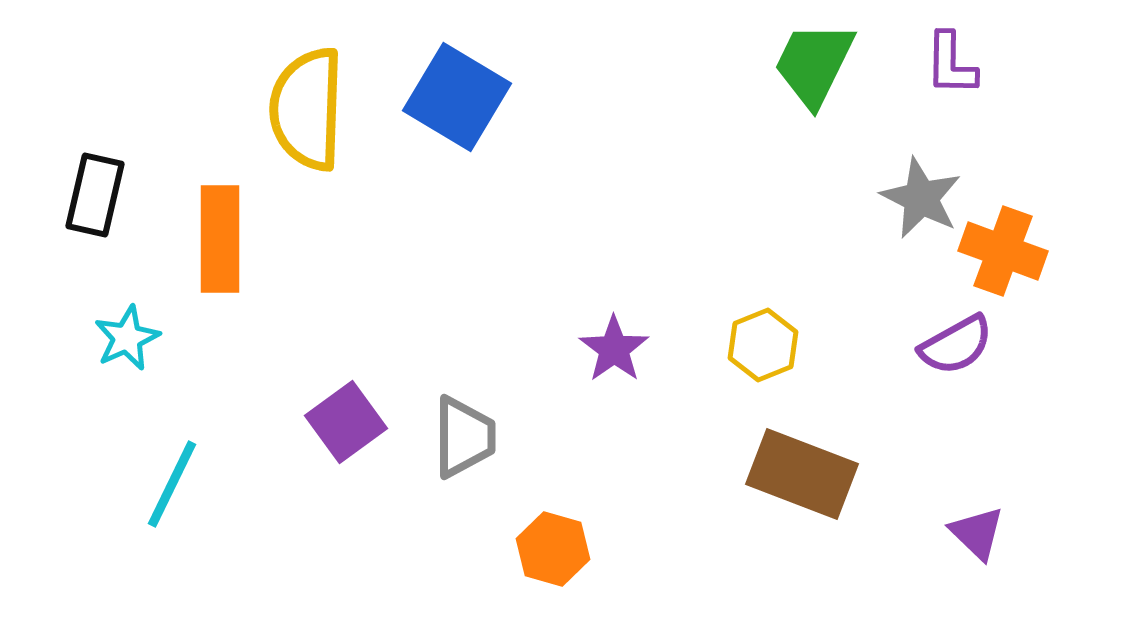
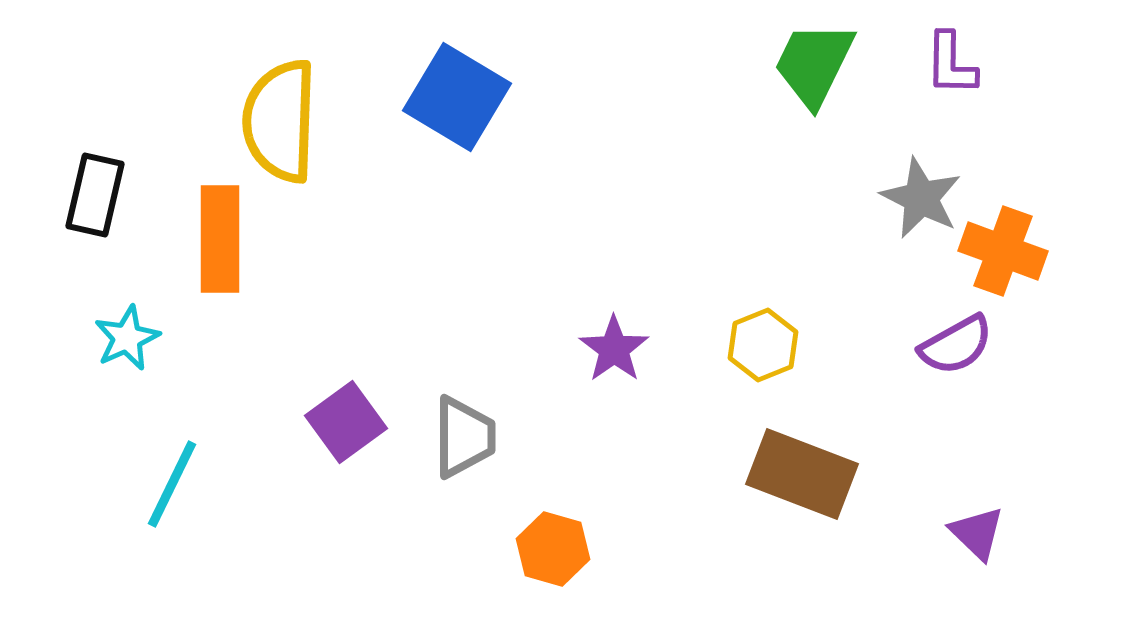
yellow semicircle: moved 27 px left, 12 px down
